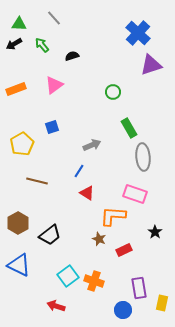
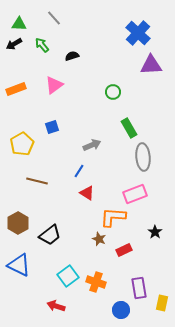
purple triangle: rotated 15 degrees clockwise
pink rectangle: rotated 40 degrees counterclockwise
orange L-shape: moved 1 px down
orange cross: moved 2 px right, 1 px down
blue circle: moved 2 px left
